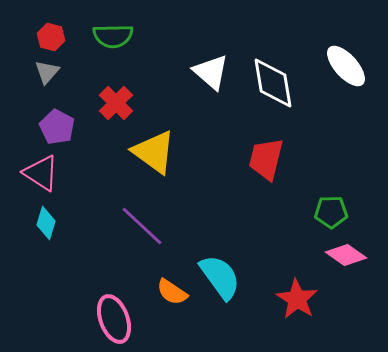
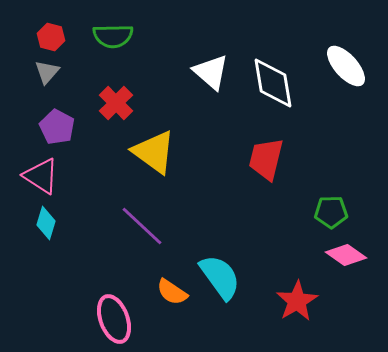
pink triangle: moved 3 px down
red star: moved 2 px down; rotated 9 degrees clockwise
